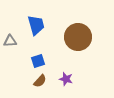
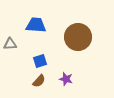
blue trapezoid: rotated 70 degrees counterclockwise
gray triangle: moved 3 px down
blue square: moved 2 px right
brown semicircle: moved 1 px left
